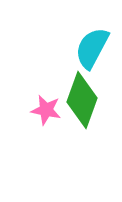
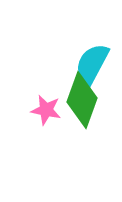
cyan semicircle: moved 16 px down
